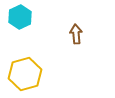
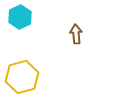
yellow hexagon: moved 3 px left, 3 px down
